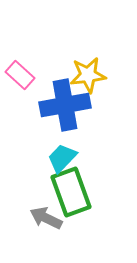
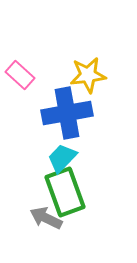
blue cross: moved 2 px right, 8 px down
green rectangle: moved 6 px left
